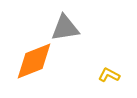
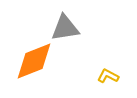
yellow L-shape: moved 1 px left, 1 px down
